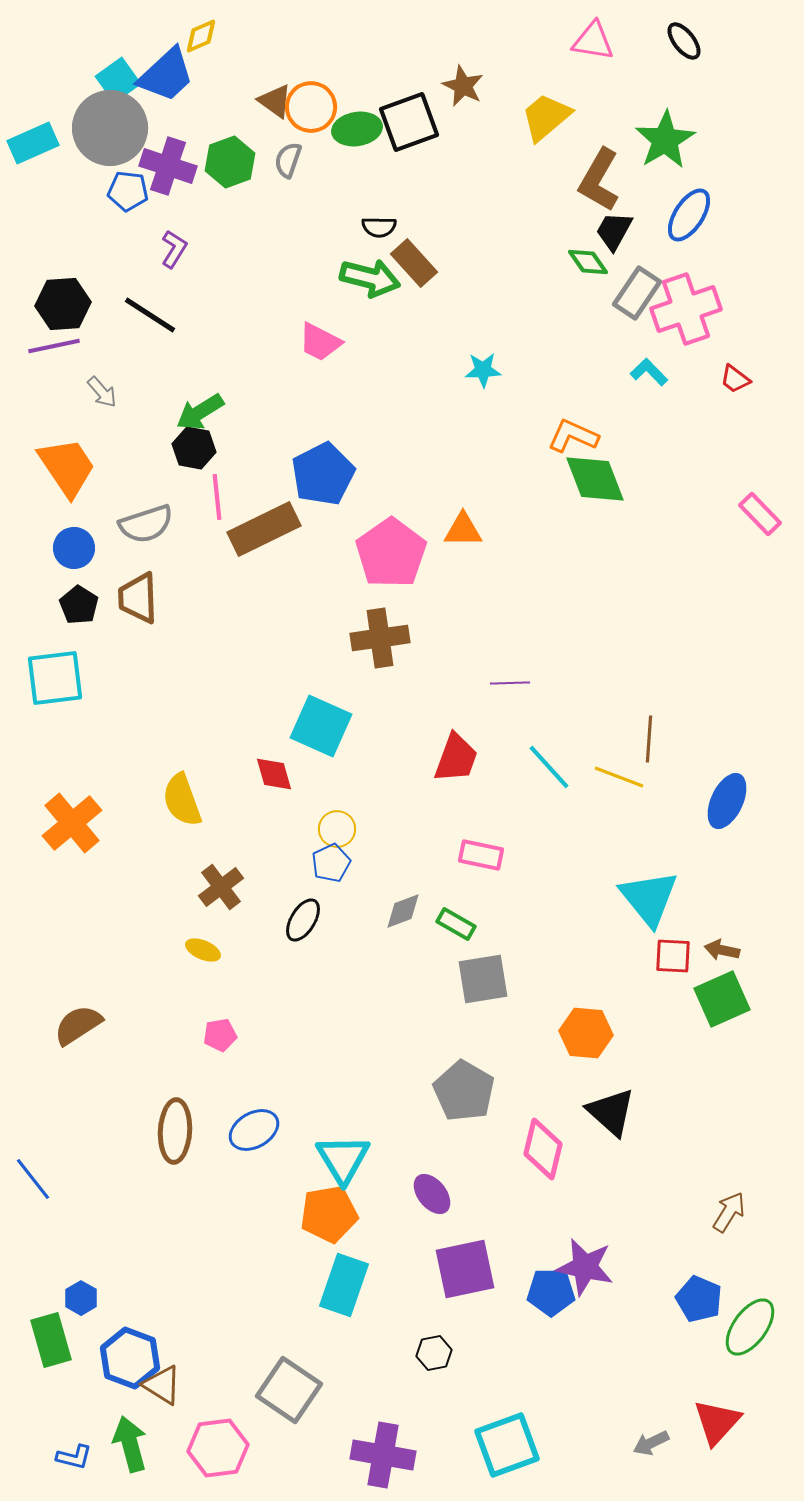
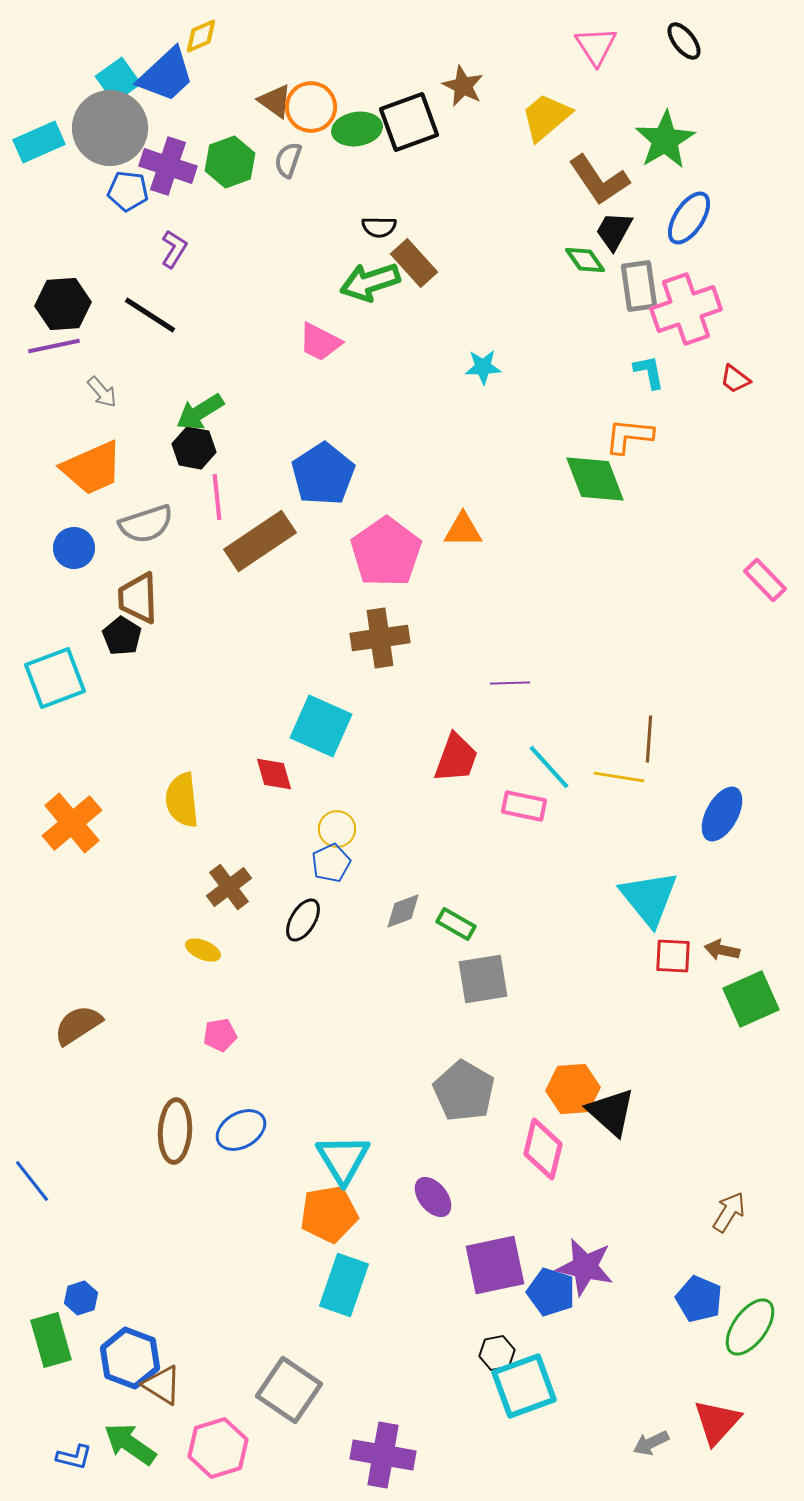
pink triangle at (593, 41): moved 3 px right, 5 px down; rotated 48 degrees clockwise
cyan rectangle at (33, 143): moved 6 px right, 1 px up
brown L-shape at (599, 180): rotated 64 degrees counterclockwise
blue ellipse at (689, 215): moved 3 px down
green diamond at (588, 262): moved 3 px left, 2 px up
green arrow at (370, 278): moved 4 px down; rotated 148 degrees clockwise
gray rectangle at (637, 293): moved 2 px right, 7 px up; rotated 42 degrees counterclockwise
cyan star at (483, 370): moved 3 px up
cyan L-shape at (649, 372): rotated 33 degrees clockwise
orange L-shape at (573, 436): moved 56 px right; rotated 18 degrees counterclockwise
orange trapezoid at (67, 467): moved 25 px right, 1 px down; rotated 100 degrees clockwise
blue pentagon at (323, 474): rotated 6 degrees counterclockwise
pink rectangle at (760, 514): moved 5 px right, 66 px down
brown rectangle at (264, 529): moved 4 px left, 12 px down; rotated 8 degrees counterclockwise
pink pentagon at (391, 553): moved 5 px left, 1 px up
black pentagon at (79, 605): moved 43 px right, 31 px down
cyan square at (55, 678): rotated 14 degrees counterclockwise
yellow line at (619, 777): rotated 12 degrees counterclockwise
yellow semicircle at (182, 800): rotated 14 degrees clockwise
blue ellipse at (727, 801): moved 5 px left, 13 px down; rotated 4 degrees clockwise
pink rectangle at (481, 855): moved 43 px right, 49 px up
brown cross at (221, 887): moved 8 px right
green square at (722, 999): moved 29 px right
orange hexagon at (586, 1033): moved 13 px left, 56 px down; rotated 9 degrees counterclockwise
blue ellipse at (254, 1130): moved 13 px left
blue line at (33, 1179): moved 1 px left, 2 px down
purple ellipse at (432, 1194): moved 1 px right, 3 px down
purple square at (465, 1269): moved 30 px right, 4 px up
blue pentagon at (551, 1292): rotated 18 degrees clockwise
blue hexagon at (81, 1298): rotated 12 degrees clockwise
black hexagon at (434, 1353): moved 63 px right
green arrow at (130, 1444): rotated 40 degrees counterclockwise
cyan square at (507, 1445): moved 17 px right, 59 px up
pink hexagon at (218, 1448): rotated 10 degrees counterclockwise
